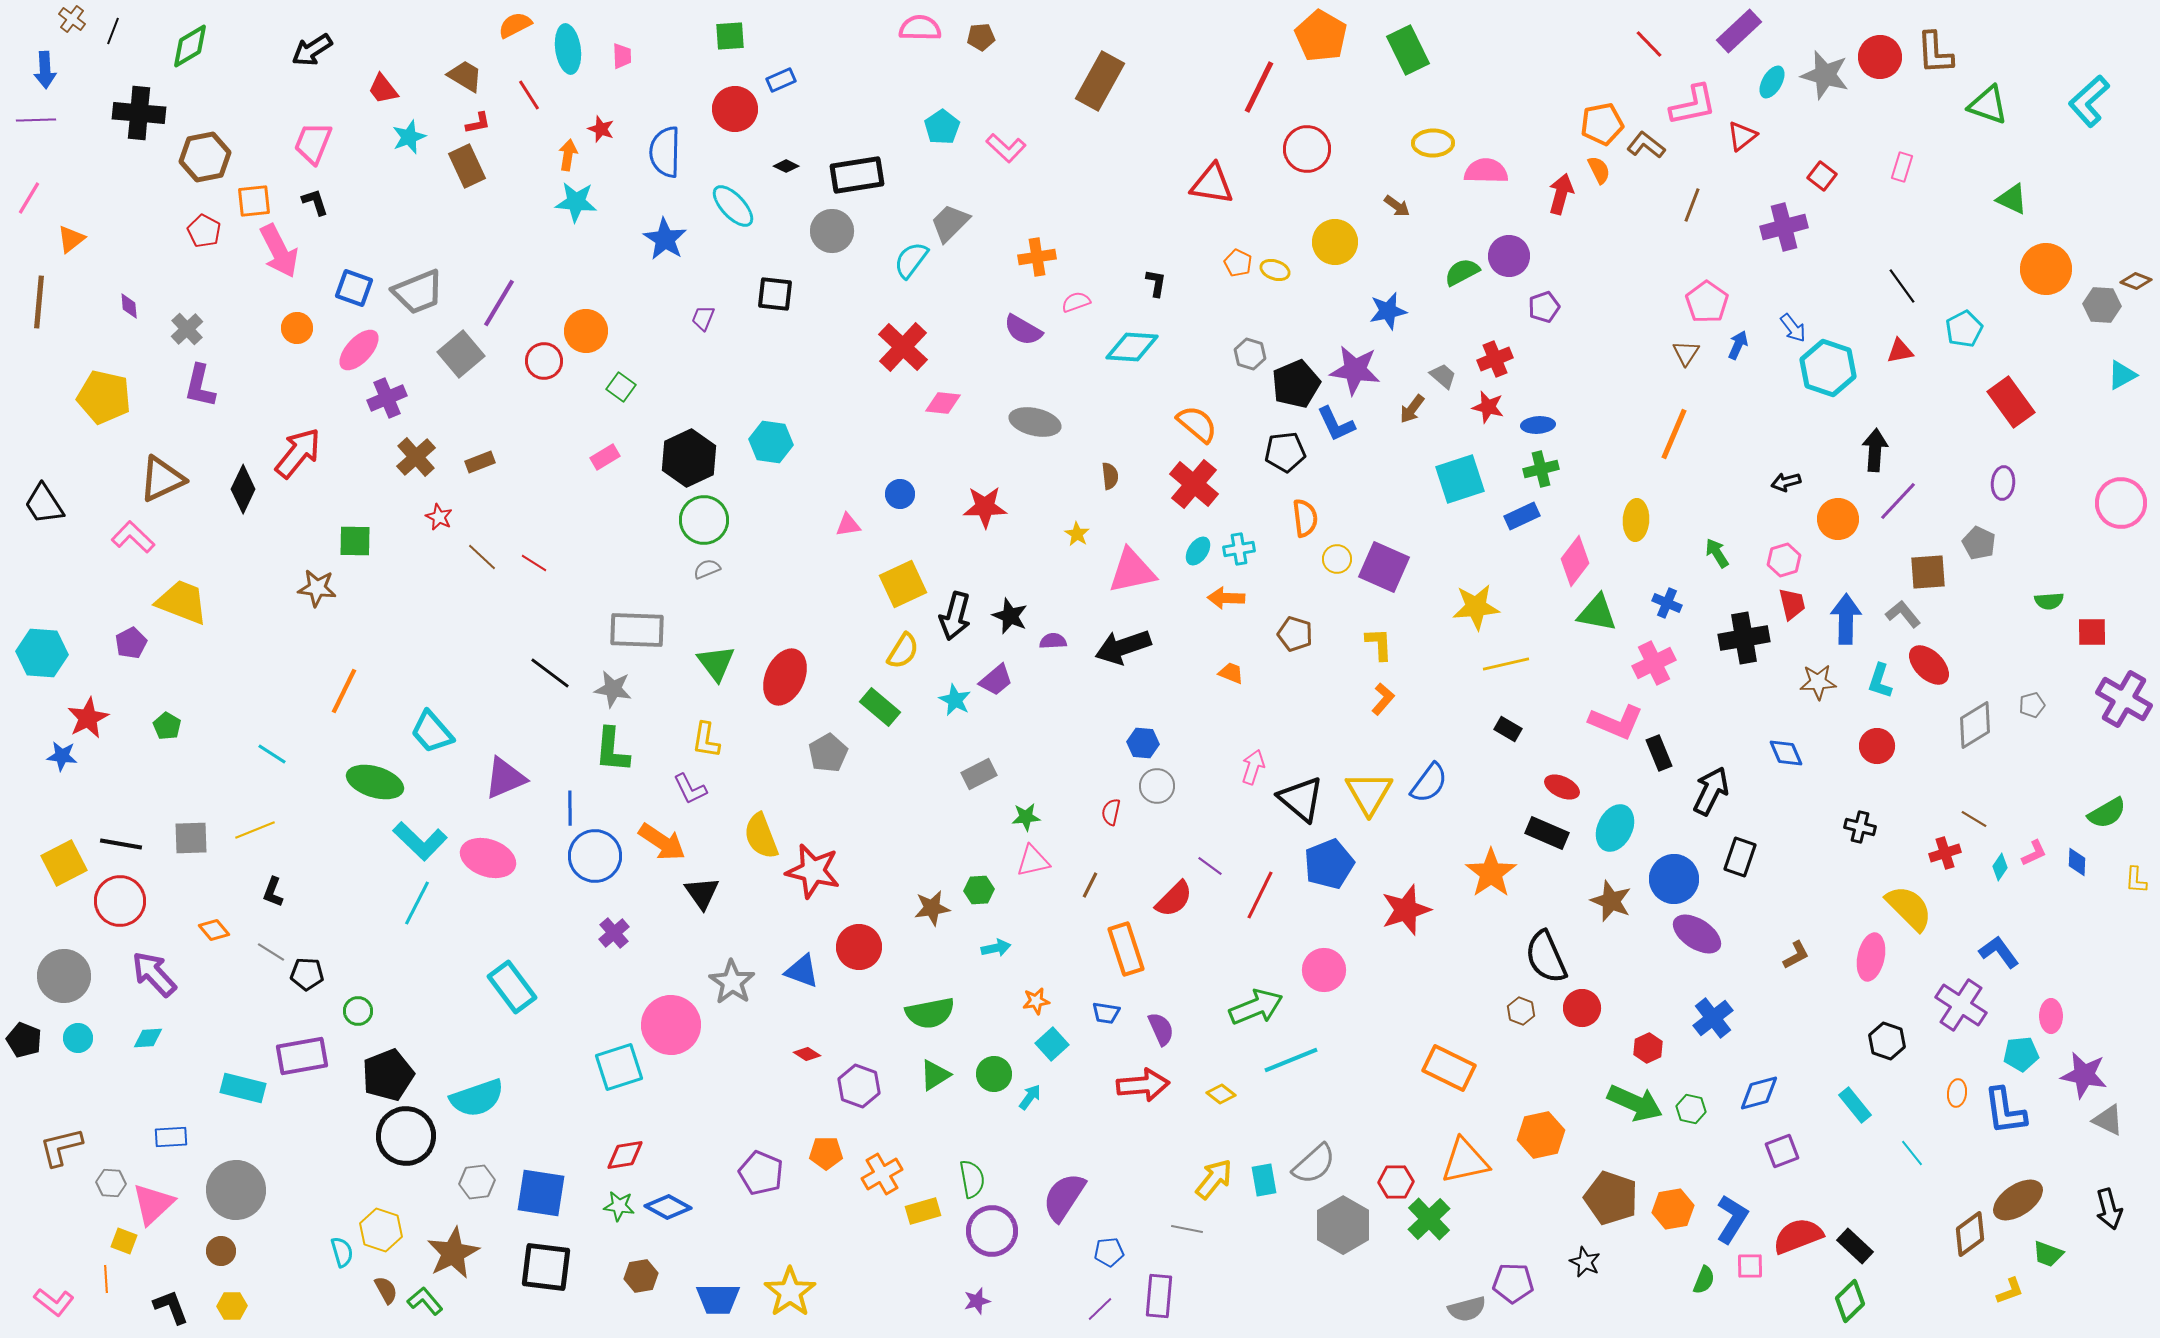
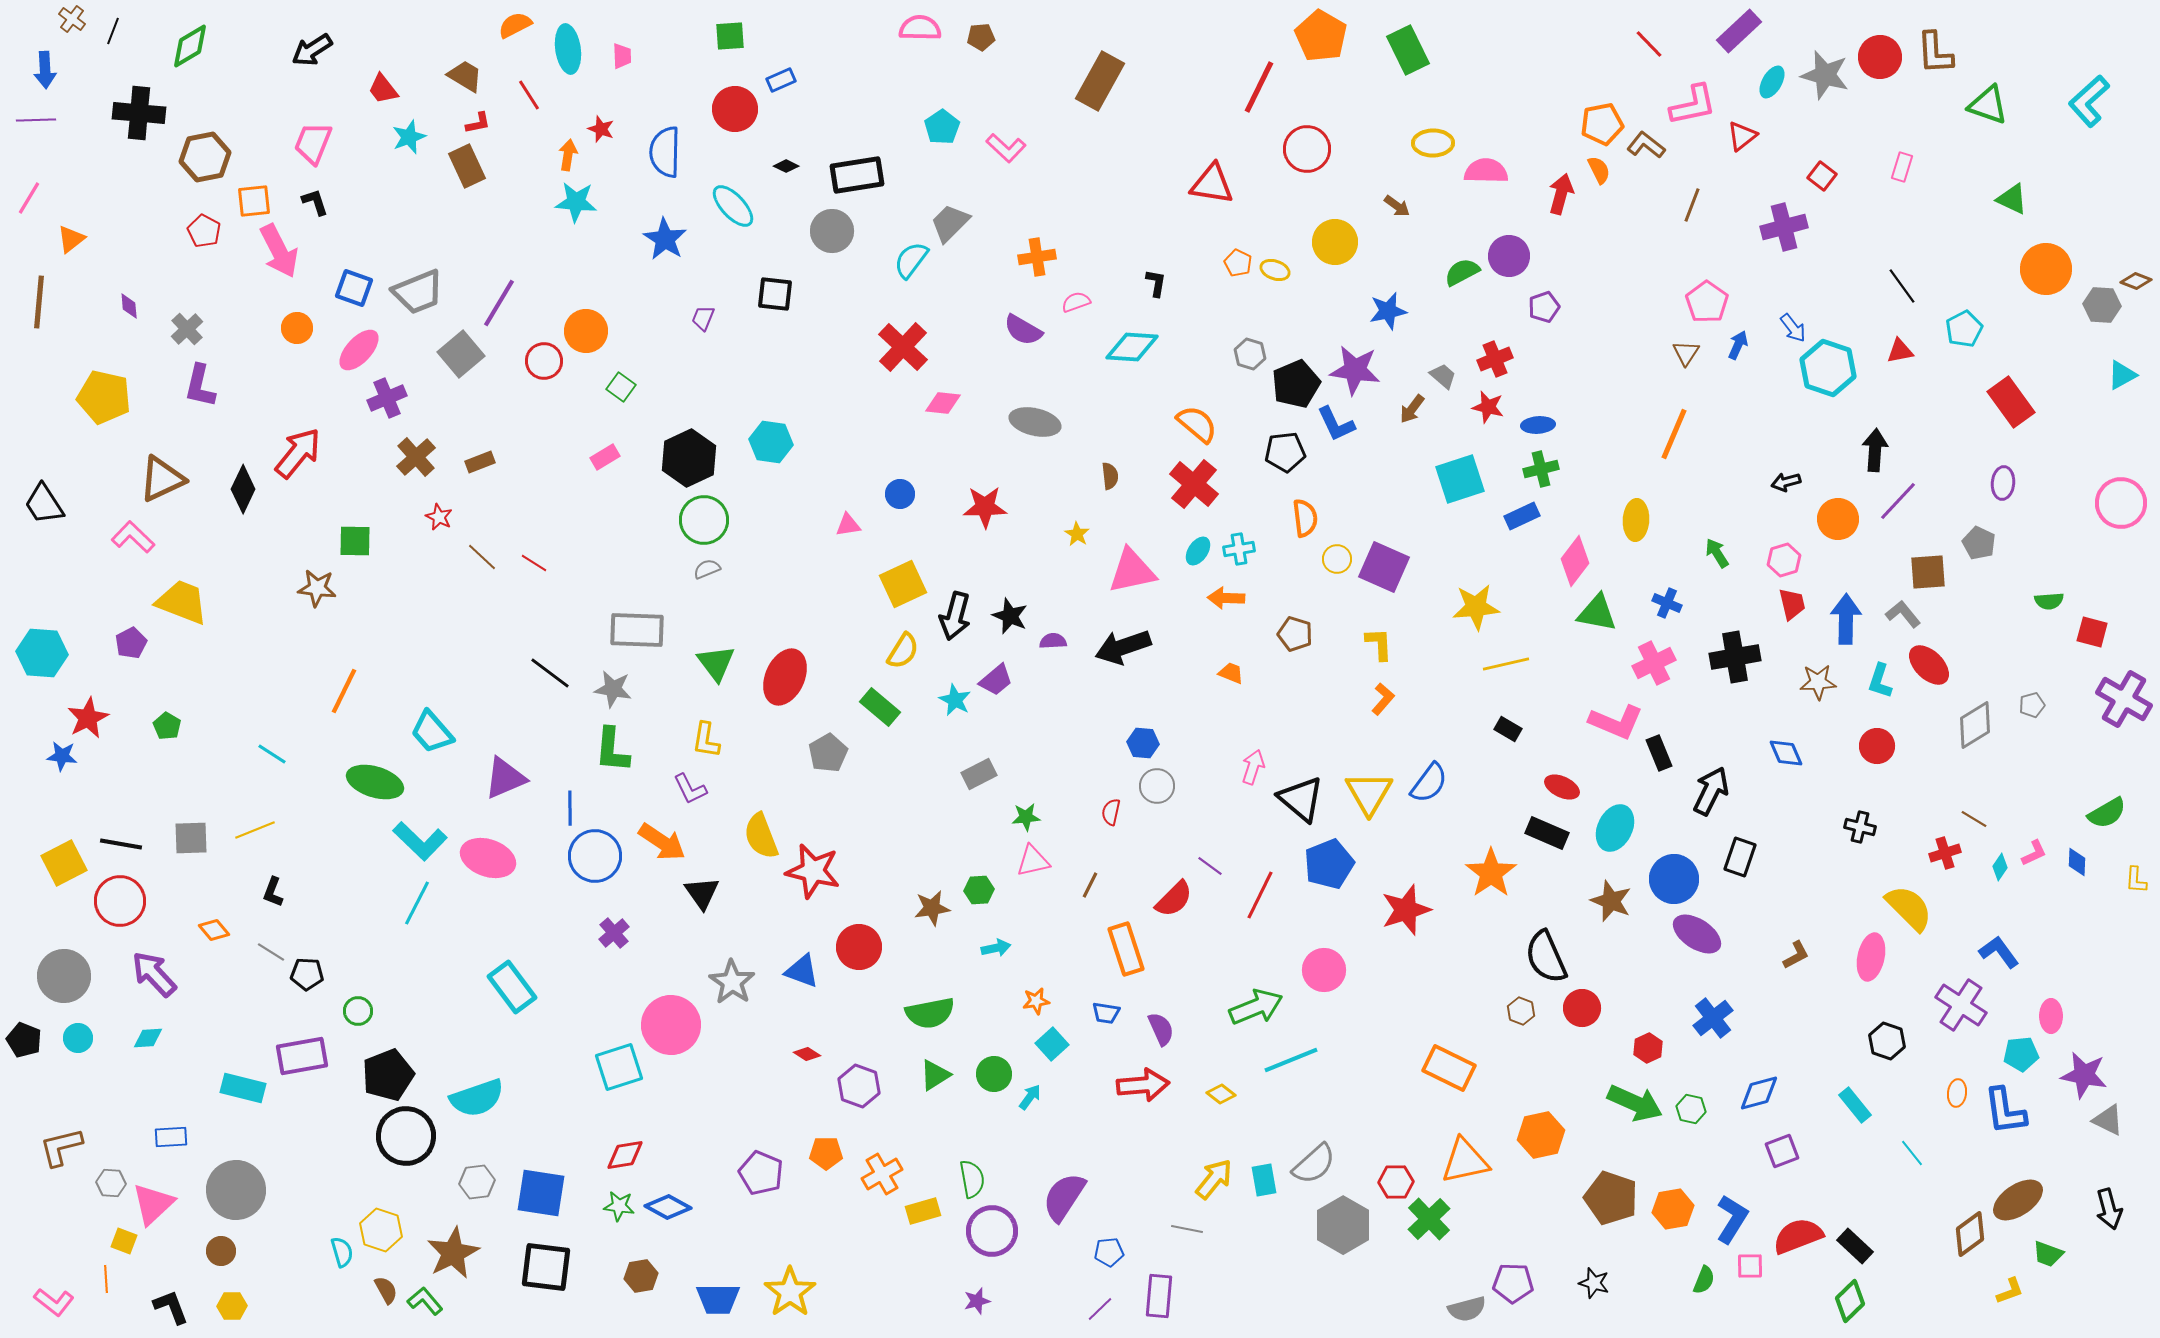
red square at (2092, 632): rotated 16 degrees clockwise
black cross at (1744, 638): moved 9 px left, 19 px down
black star at (1585, 1262): moved 9 px right, 21 px down; rotated 8 degrees counterclockwise
